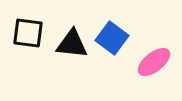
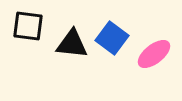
black square: moved 7 px up
pink ellipse: moved 8 px up
